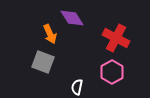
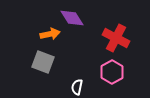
orange arrow: rotated 78 degrees counterclockwise
